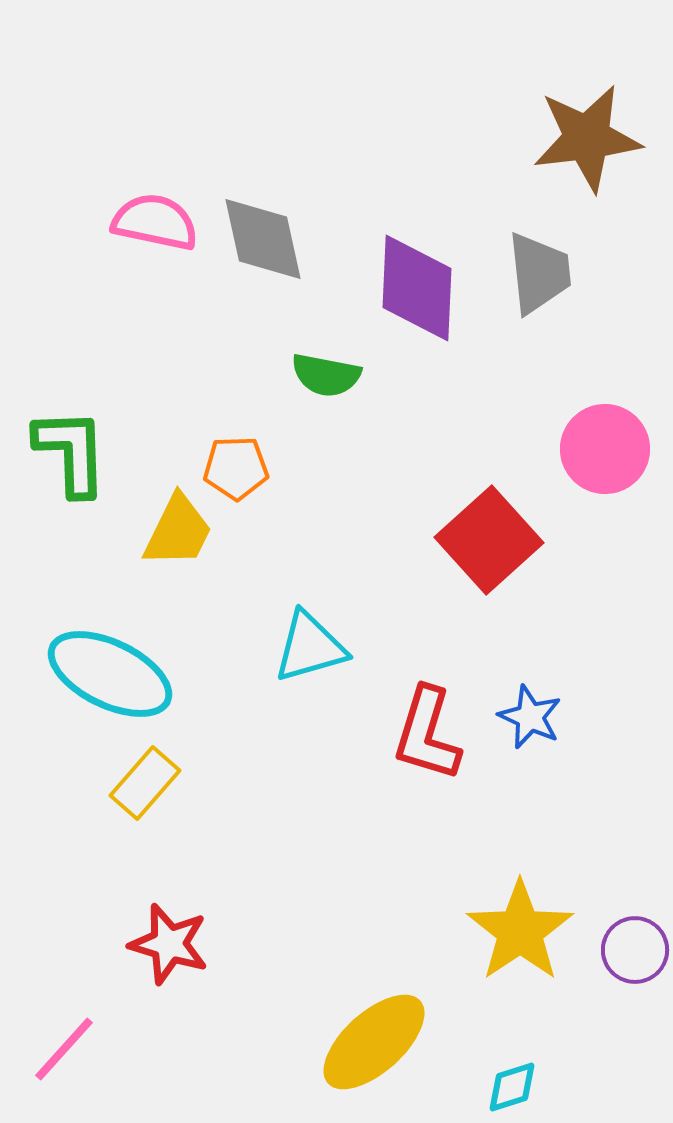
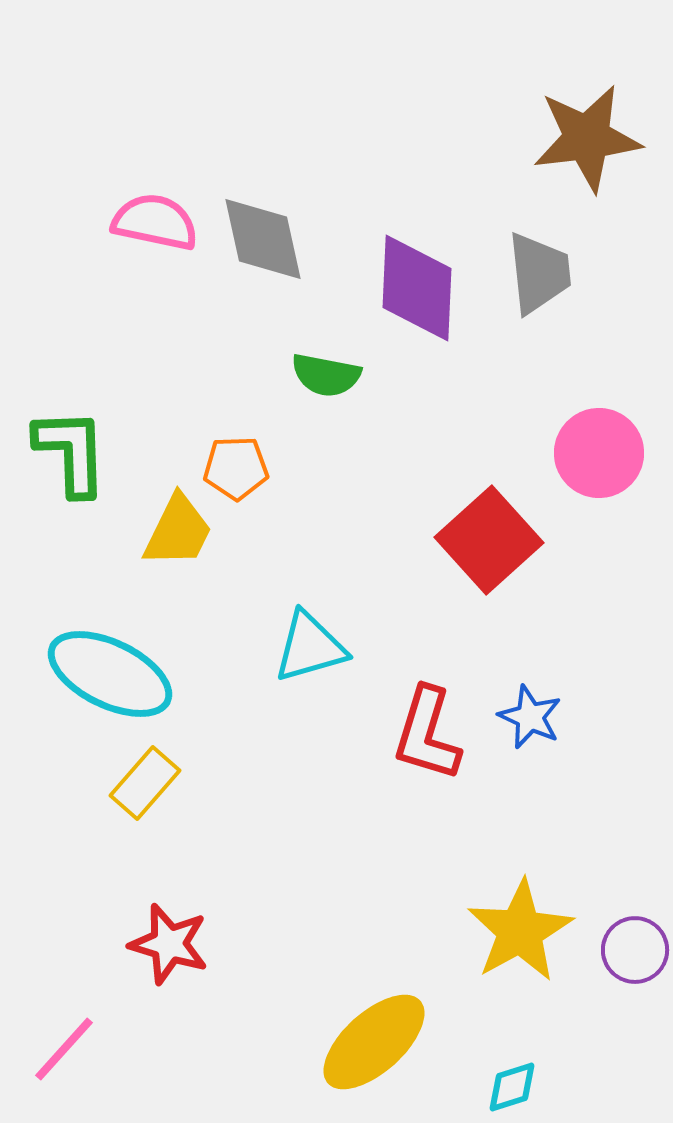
pink circle: moved 6 px left, 4 px down
yellow star: rotated 5 degrees clockwise
